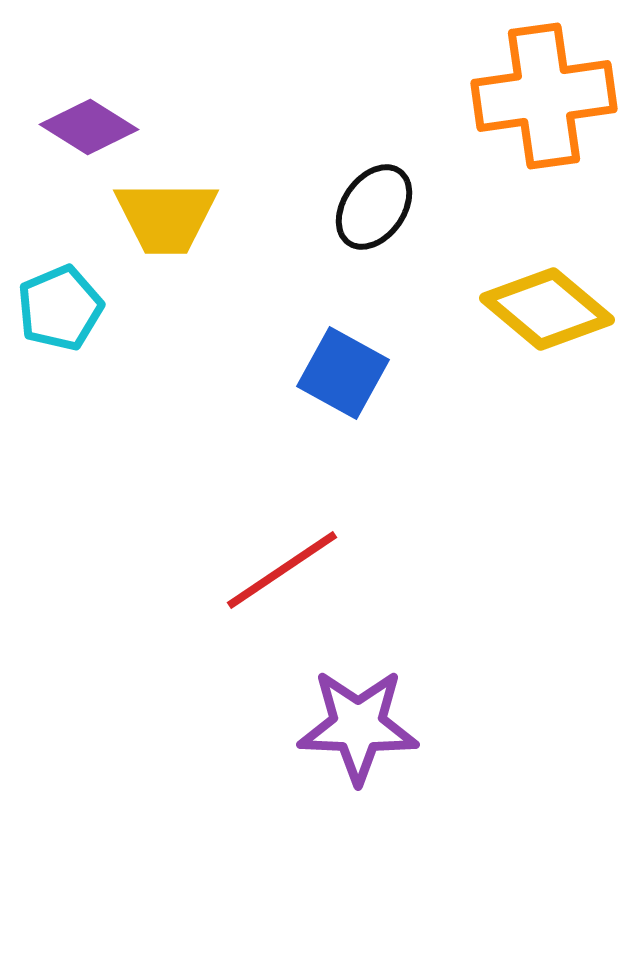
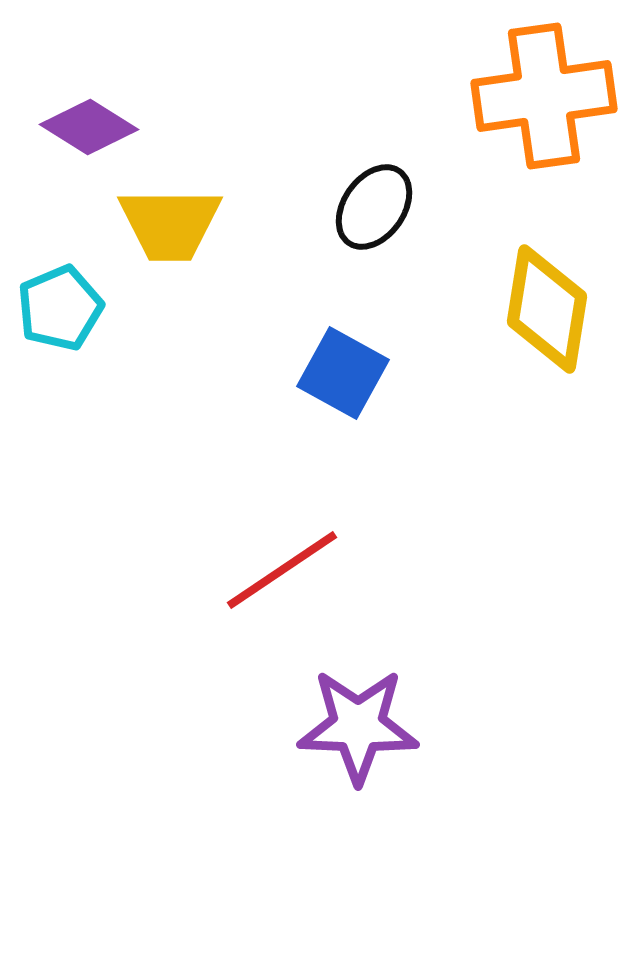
yellow trapezoid: moved 4 px right, 7 px down
yellow diamond: rotated 59 degrees clockwise
